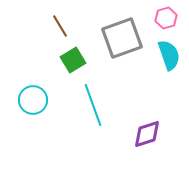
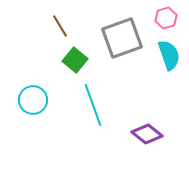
green square: moved 2 px right; rotated 20 degrees counterclockwise
purple diamond: rotated 56 degrees clockwise
